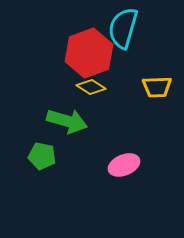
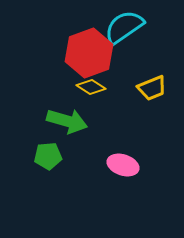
cyan semicircle: moved 1 px right, 1 px up; rotated 39 degrees clockwise
yellow trapezoid: moved 5 px left, 1 px down; rotated 20 degrees counterclockwise
green pentagon: moved 6 px right; rotated 16 degrees counterclockwise
pink ellipse: moved 1 px left; rotated 40 degrees clockwise
